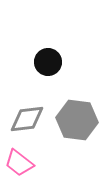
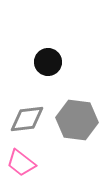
pink trapezoid: moved 2 px right
